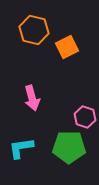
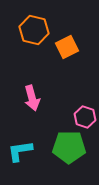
cyan L-shape: moved 1 px left, 3 px down
